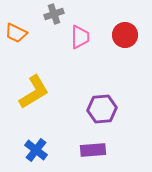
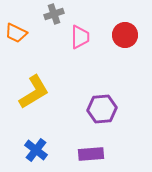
purple rectangle: moved 2 px left, 4 px down
